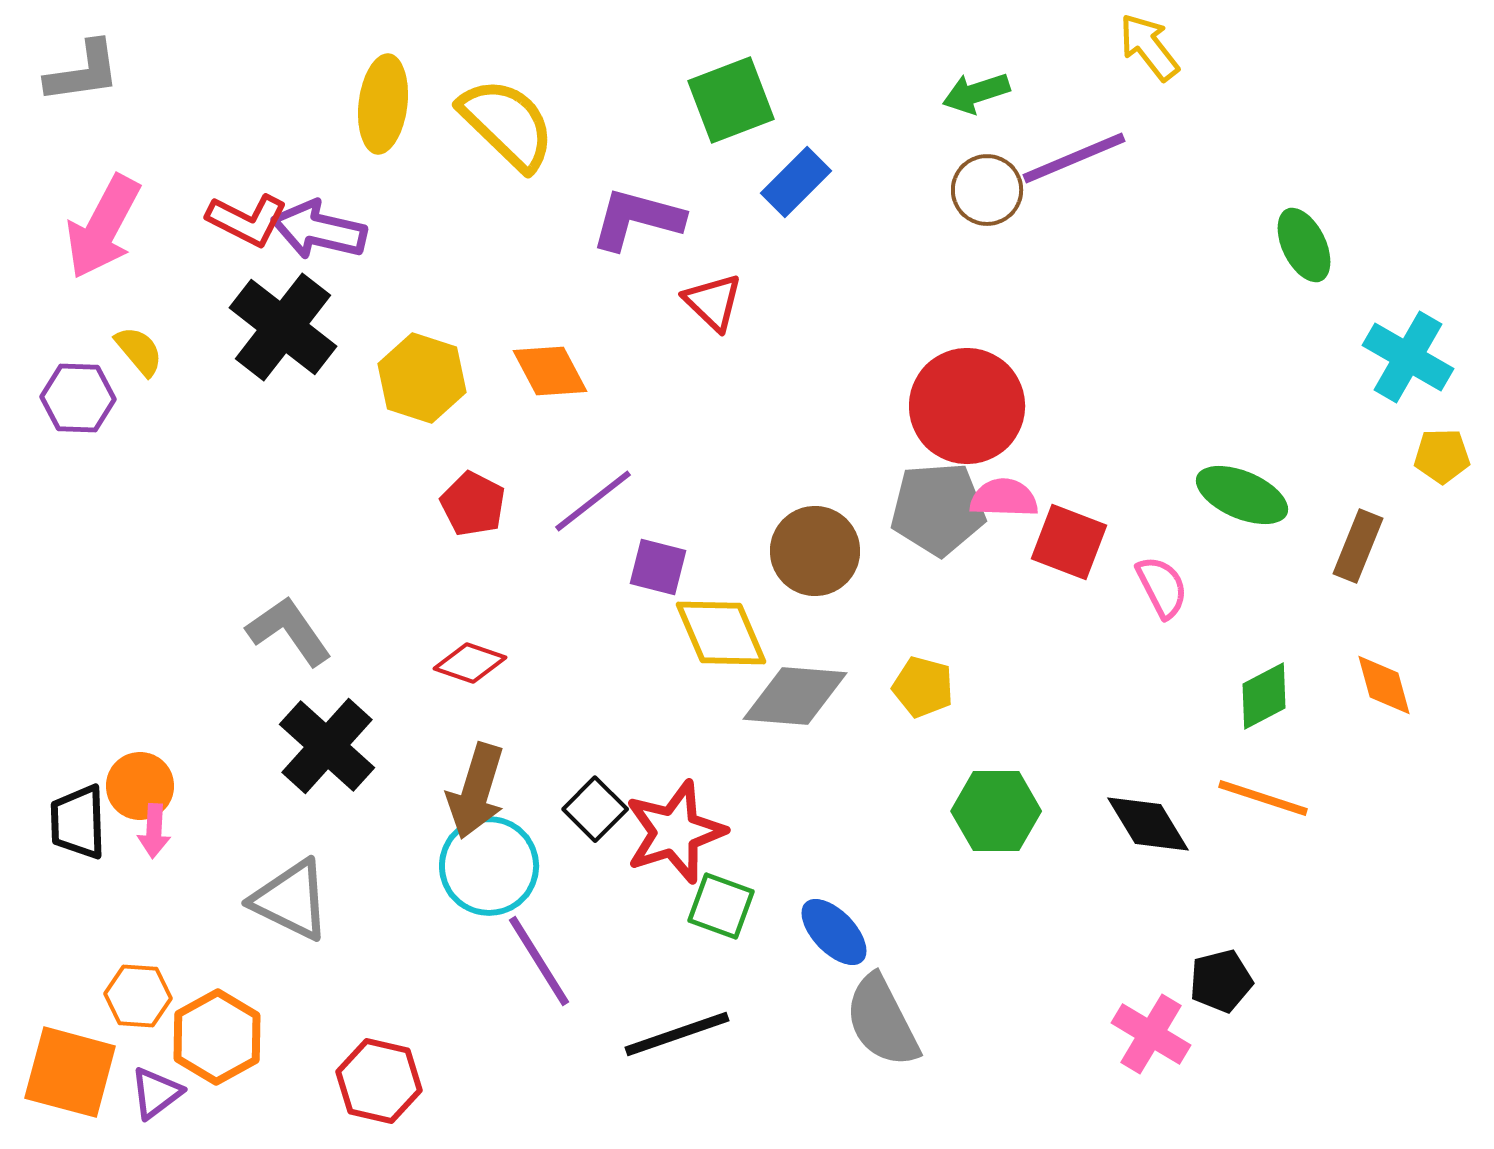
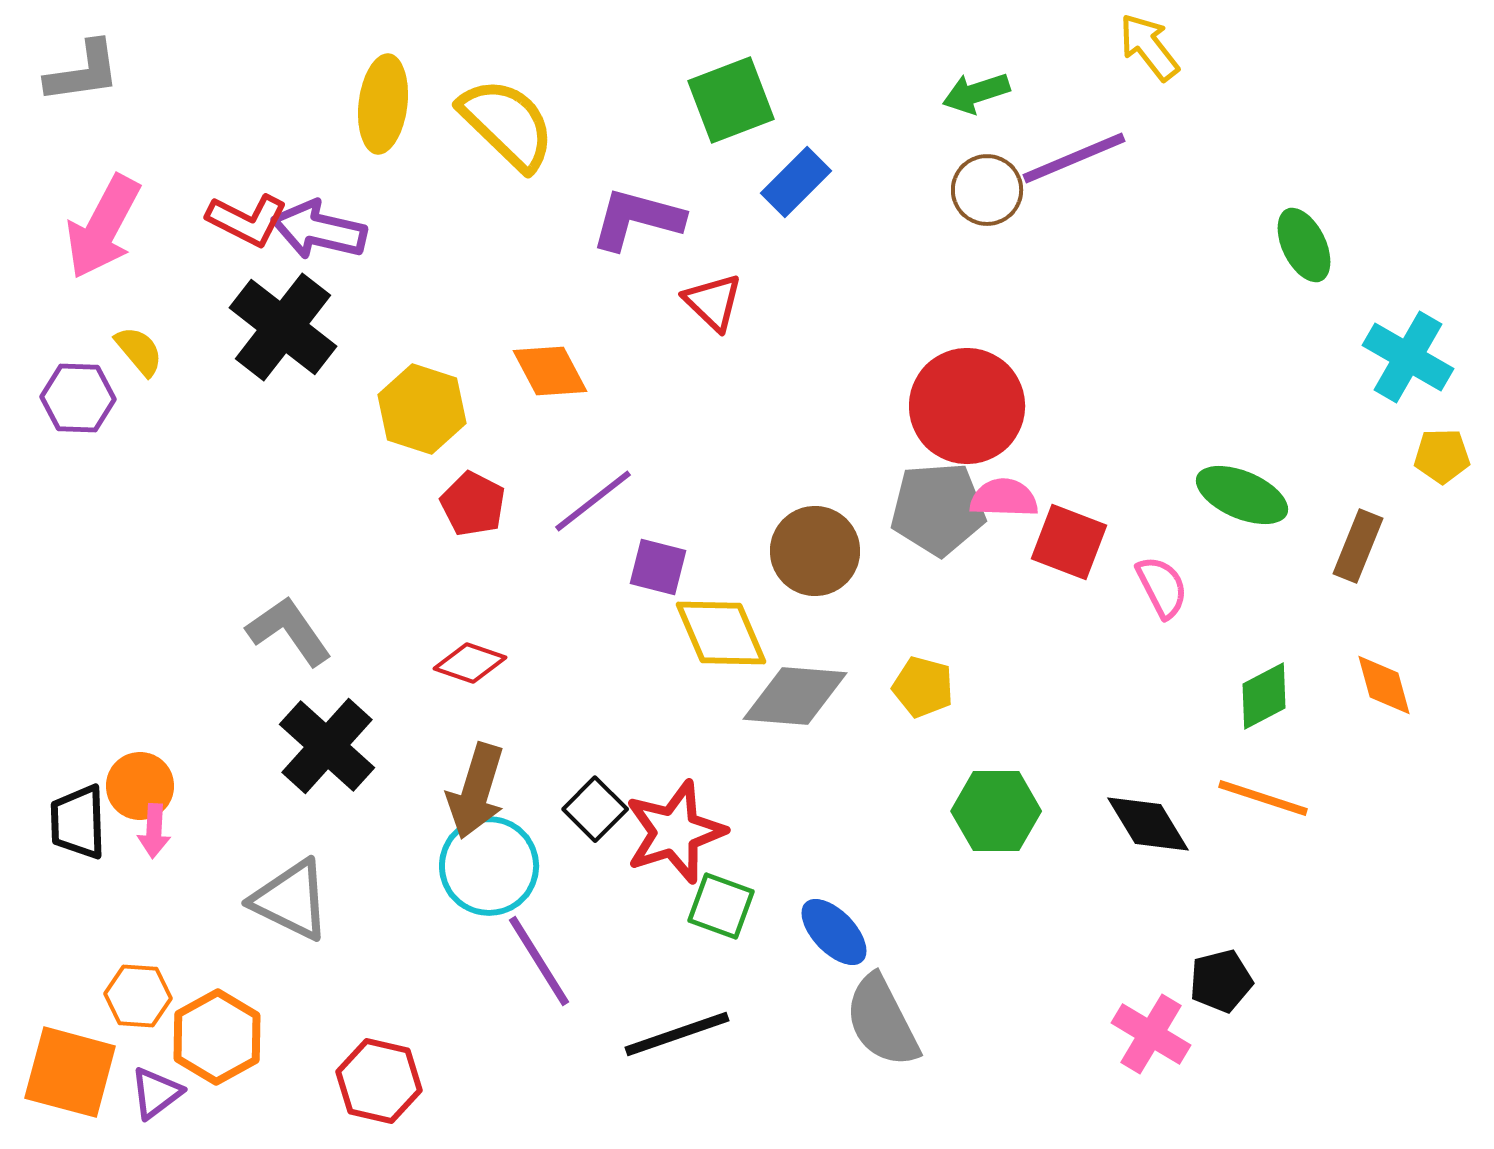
yellow hexagon at (422, 378): moved 31 px down
